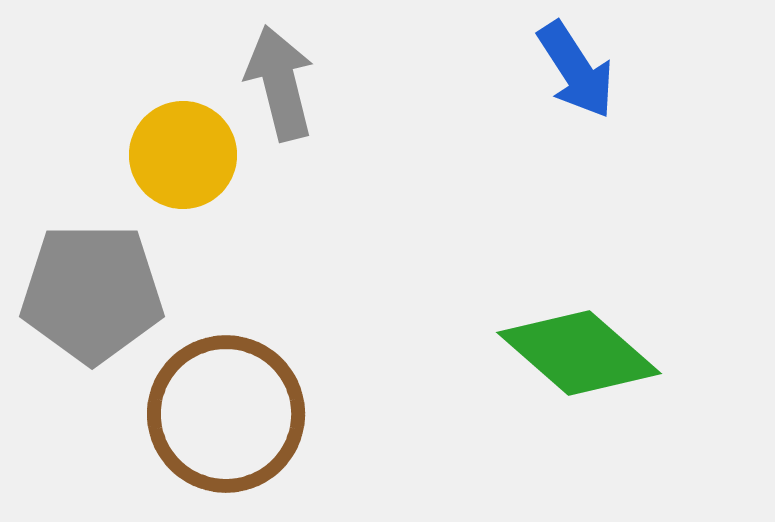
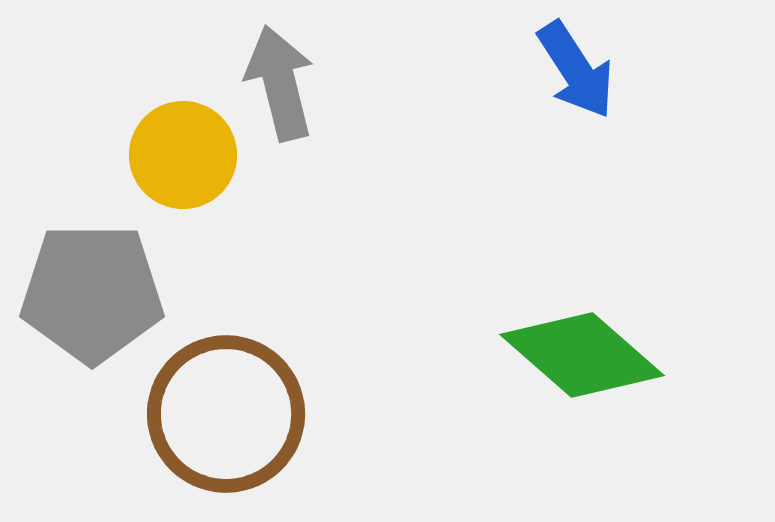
green diamond: moved 3 px right, 2 px down
